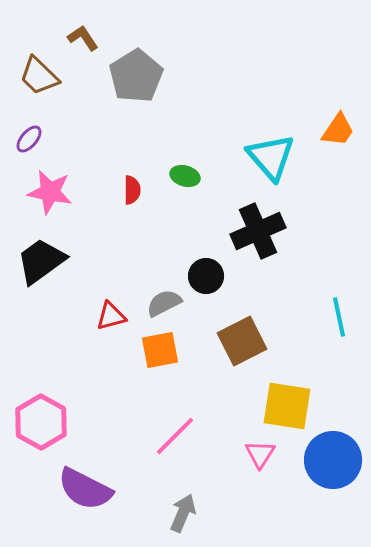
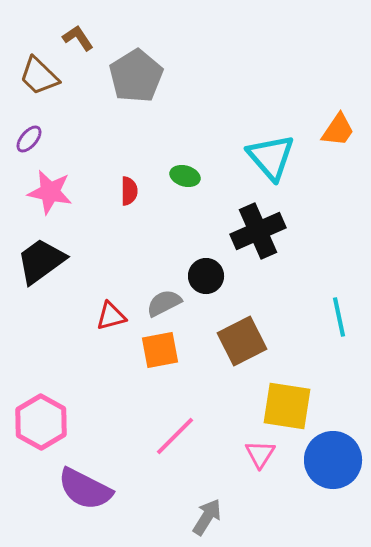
brown L-shape: moved 5 px left
red semicircle: moved 3 px left, 1 px down
gray arrow: moved 24 px right, 4 px down; rotated 9 degrees clockwise
